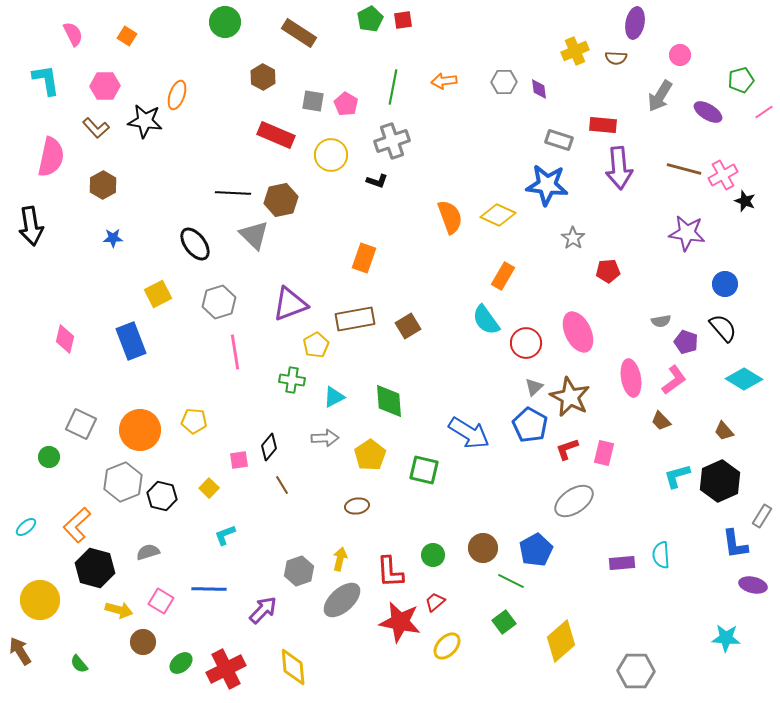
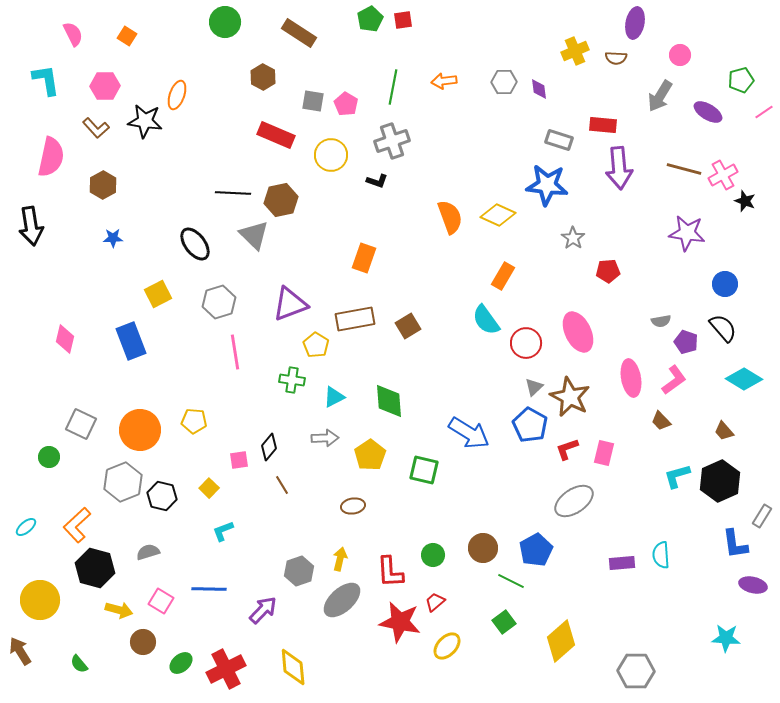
yellow pentagon at (316, 345): rotated 10 degrees counterclockwise
brown ellipse at (357, 506): moved 4 px left
cyan L-shape at (225, 535): moved 2 px left, 4 px up
